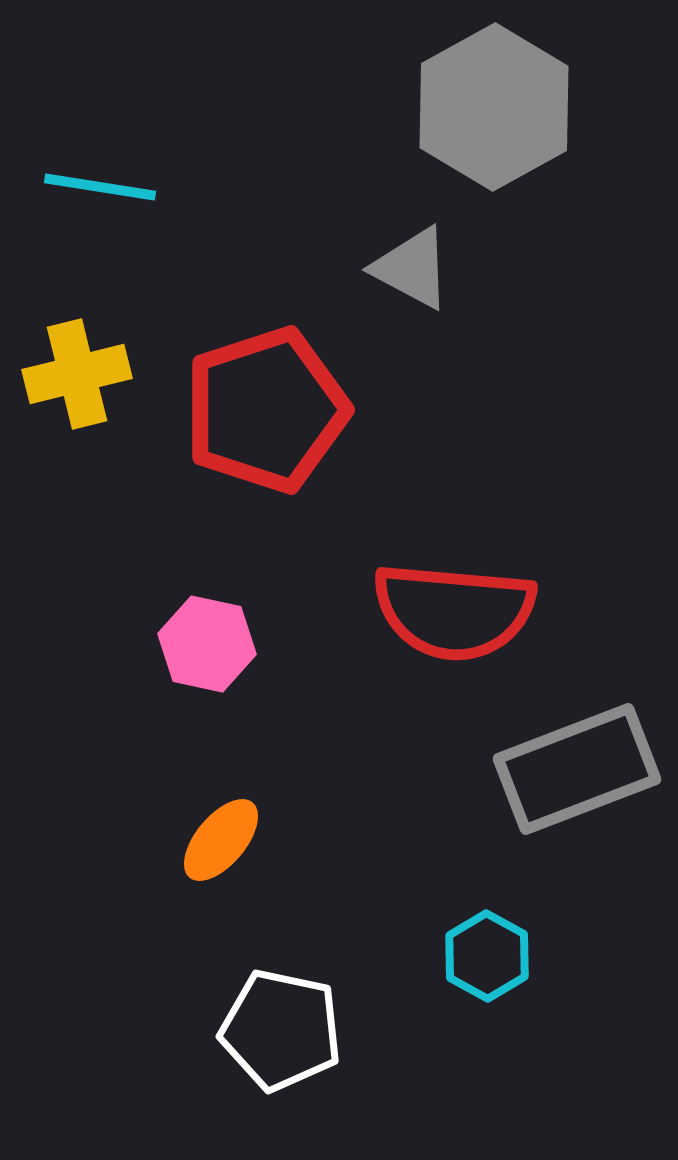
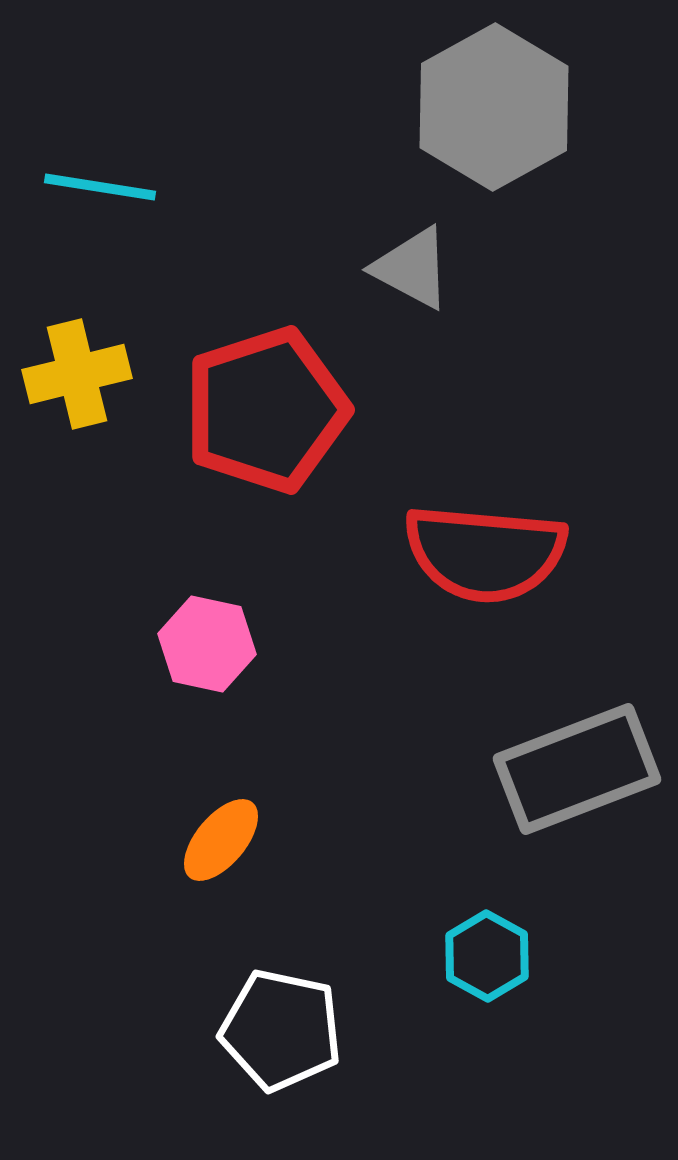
red semicircle: moved 31 px right, 58 px up
